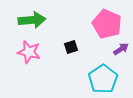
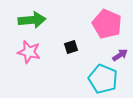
purple arrow: moved 1 px left, 6 px down
cyan pentagon: rotated 16 degrees counterclockwise
